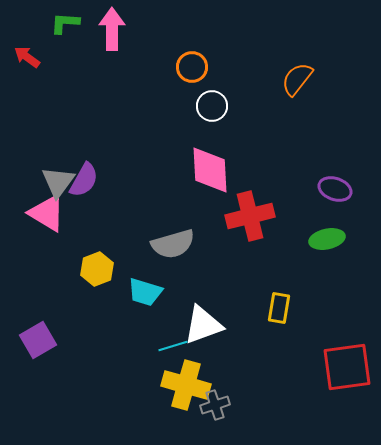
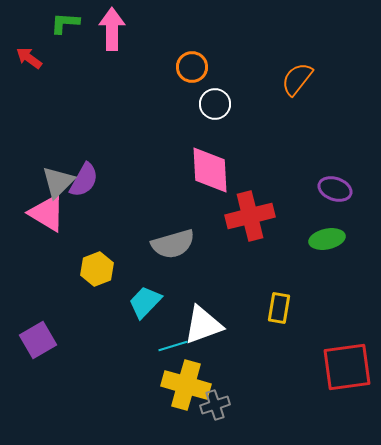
red arrow: moved 2 px right, 1 px down
white circle: moved 3 px right, 2 px up
gray triangle: rotated 9 degrees clockwise
cyan trapezoid: moved 10 px down; rotated 117 degrees clockwise
